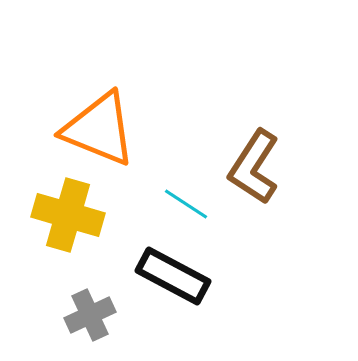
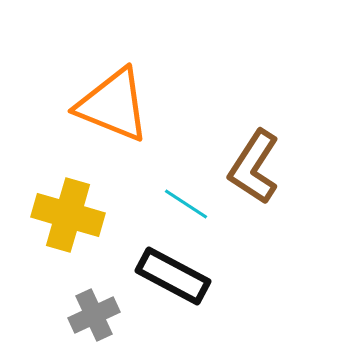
orange triangle: moved 14 px right, 24 px up
gray cross: moved 4 px right
